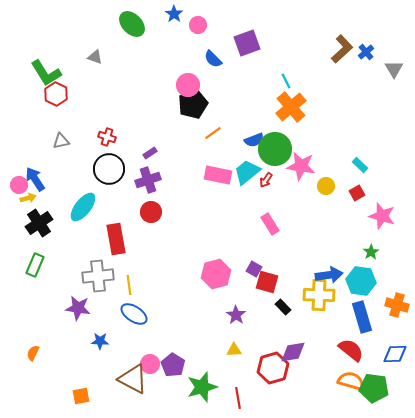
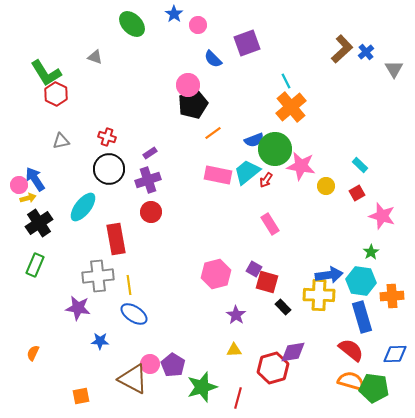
orange cross at (397, 305): moved 5 px left, 9 px up; rotated 20 degrees counterclockwise
red line at (238, 398): rotated 25 degrees clockwise
